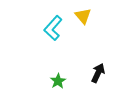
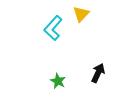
yellow triangle: moved 2 px left, 2 px up; rotated 24 degrees clockwise
green star: rotated 14 degrees counterclockwise
